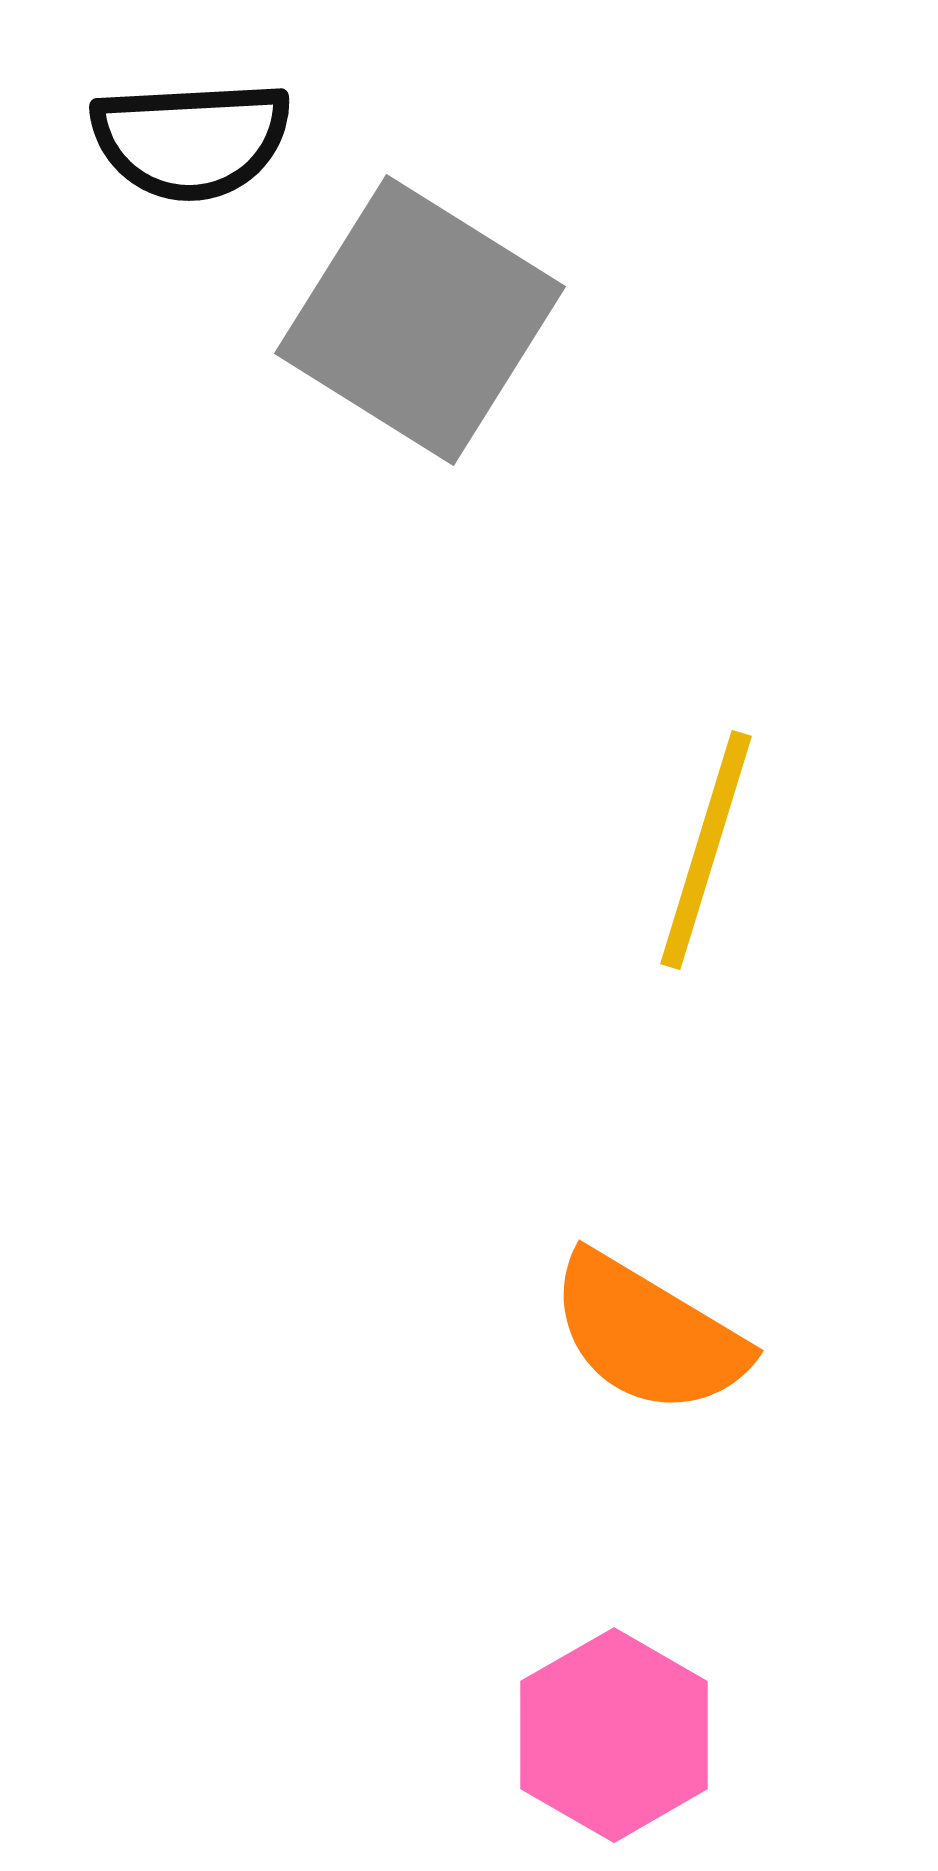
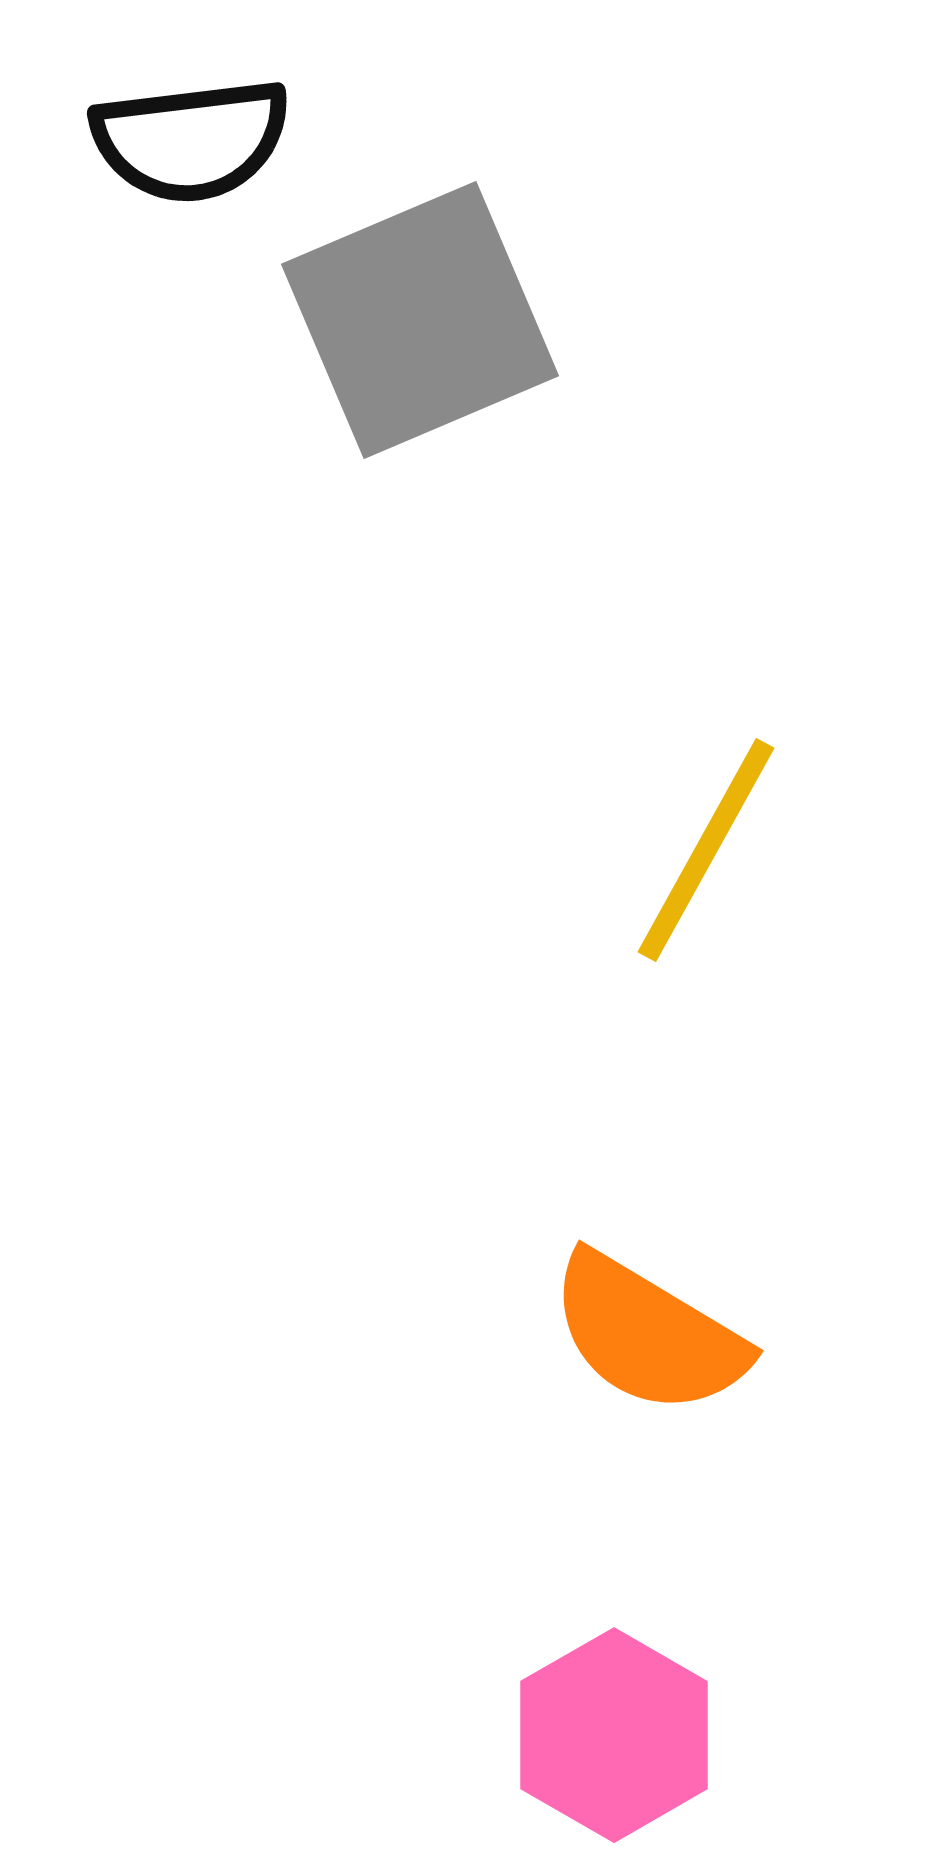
black semicircle: rotated 4 degrees counterclockwise
gray square: rotated 35 degrees clockwise
yellow line: rotated 12 degrees clockwise
